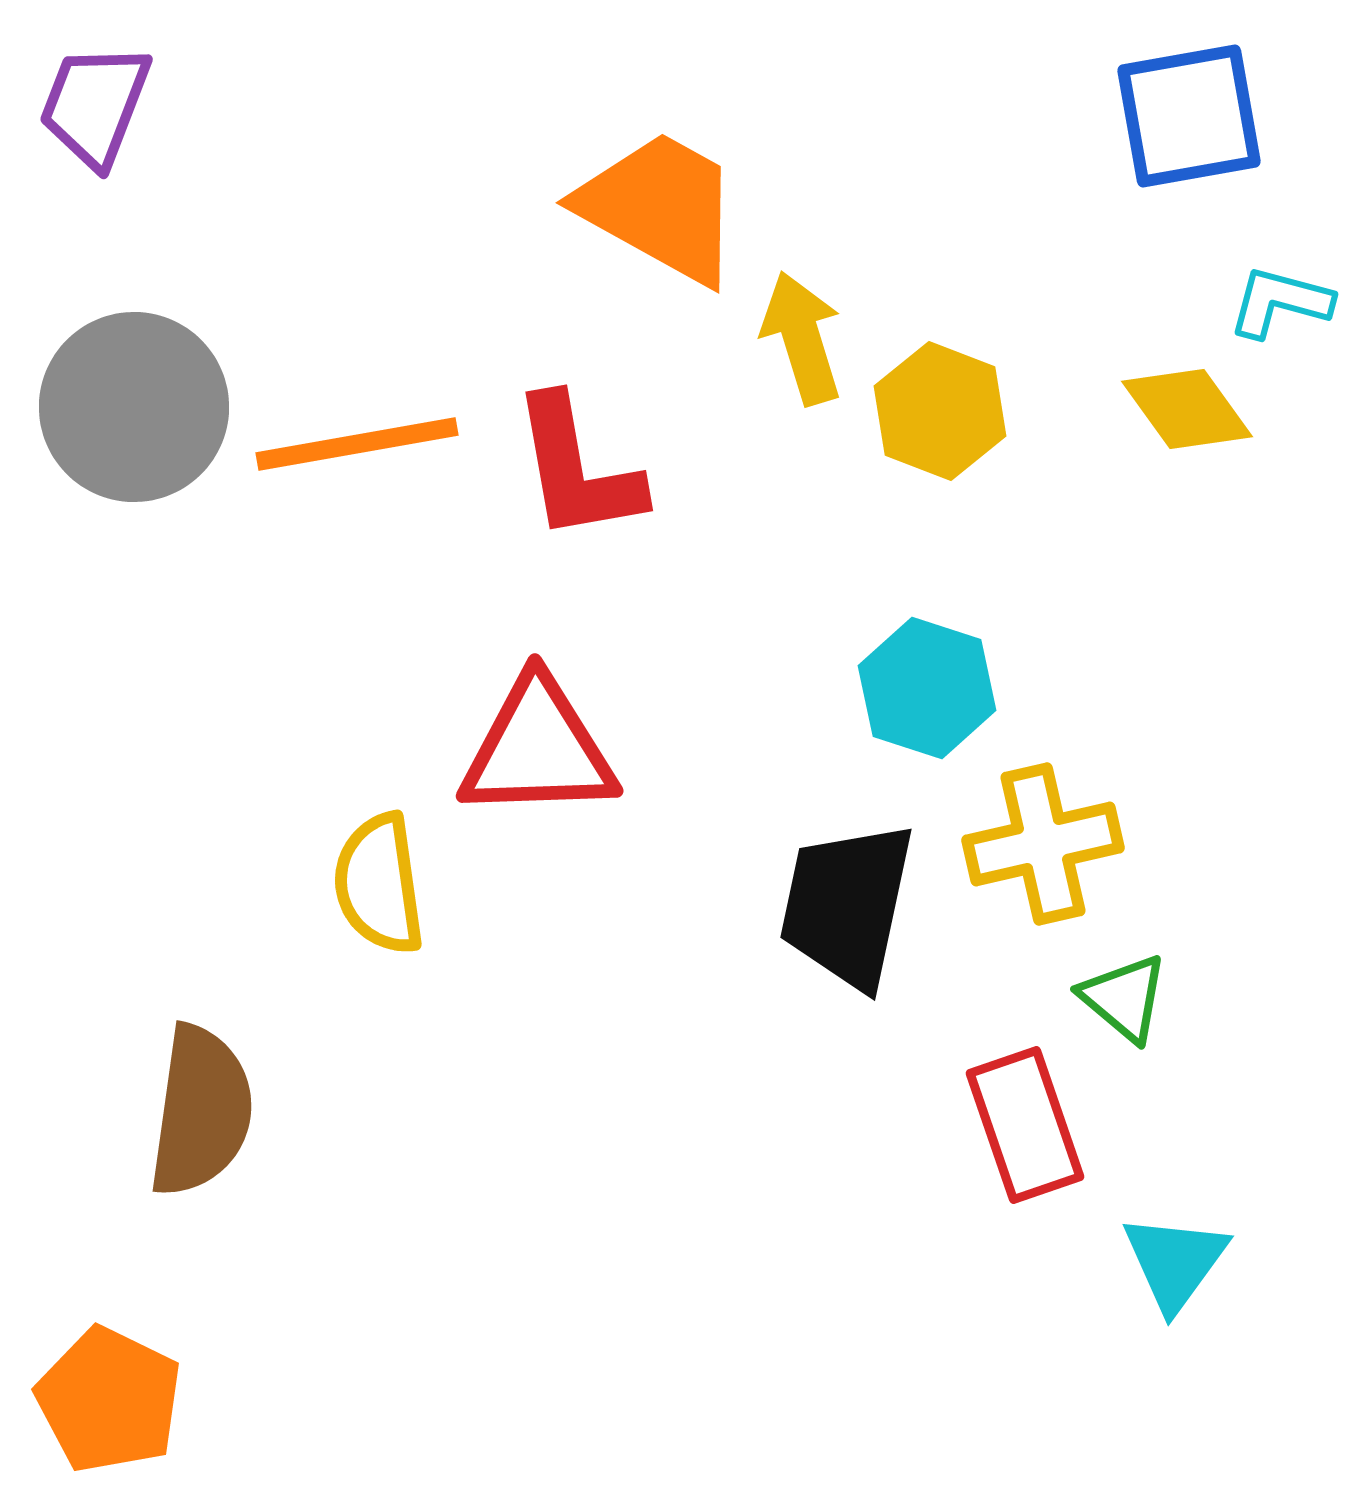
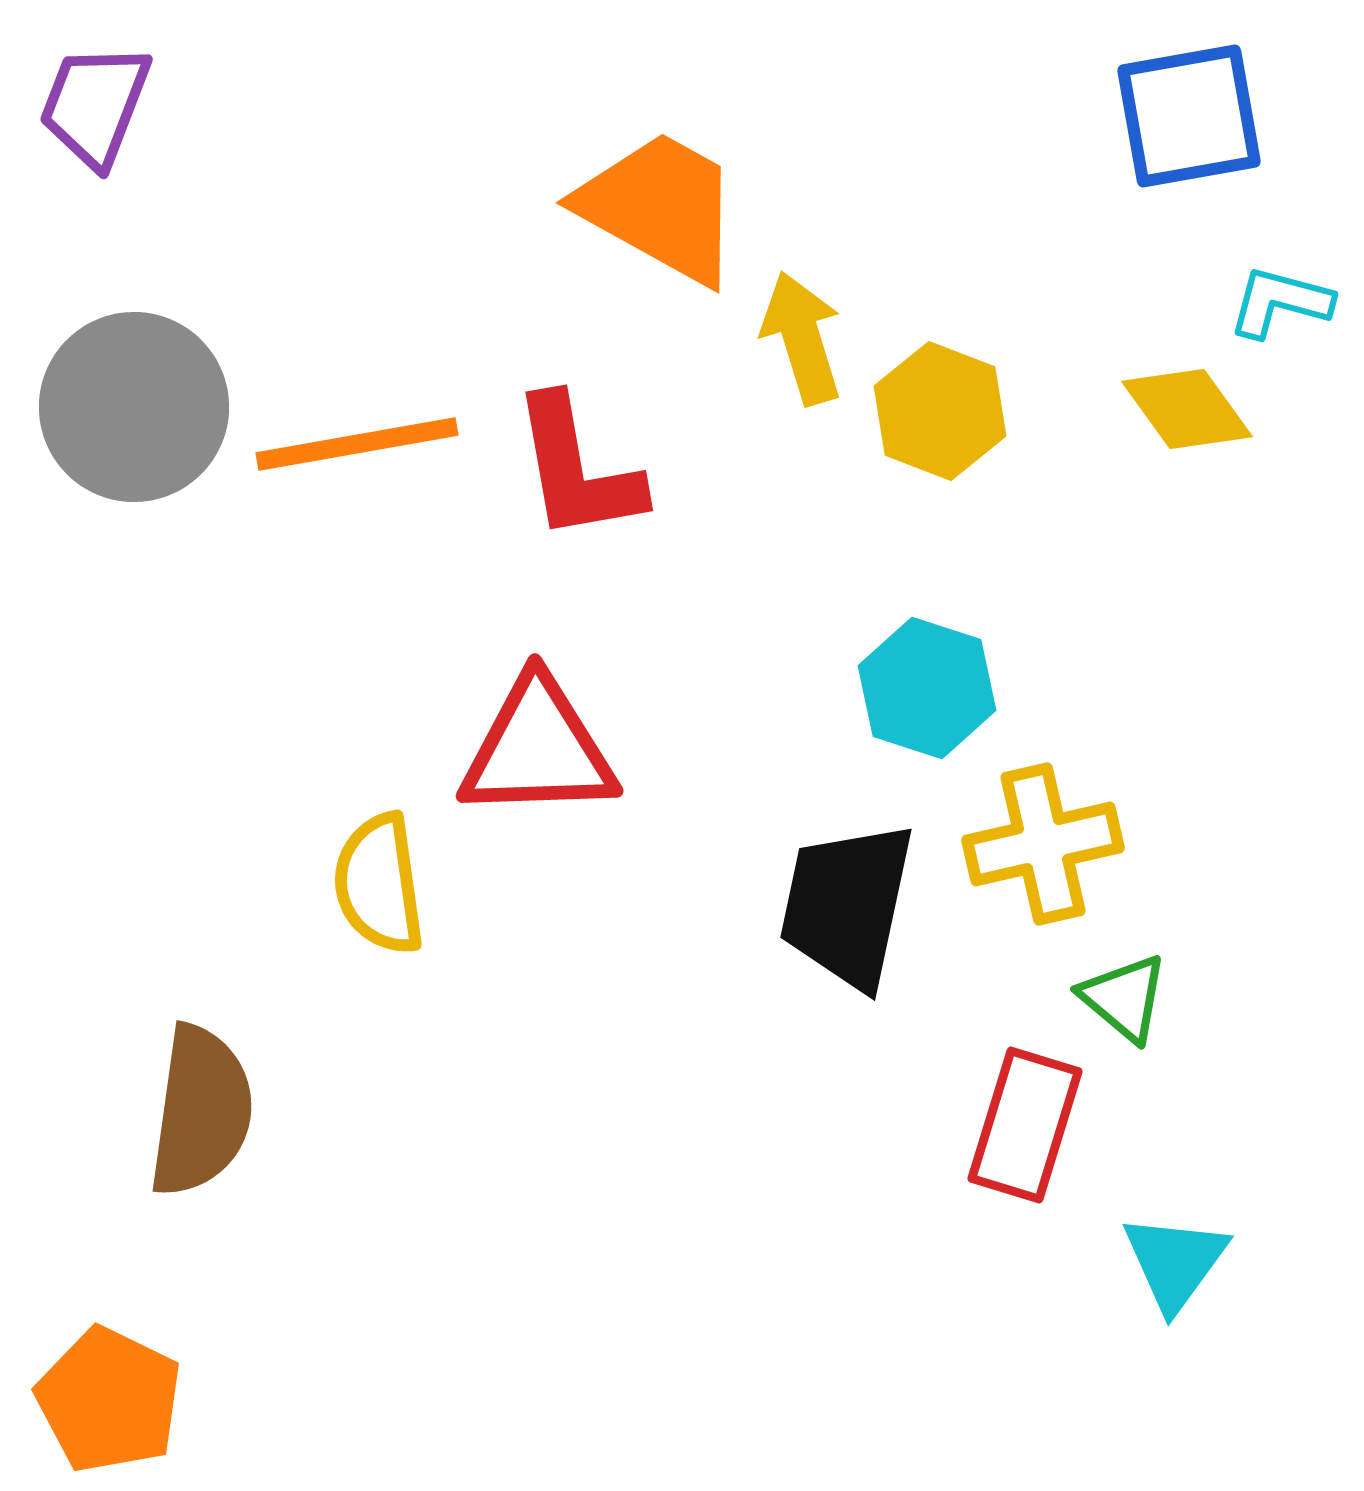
red rectangle: rotated 36 degrees clockwise
